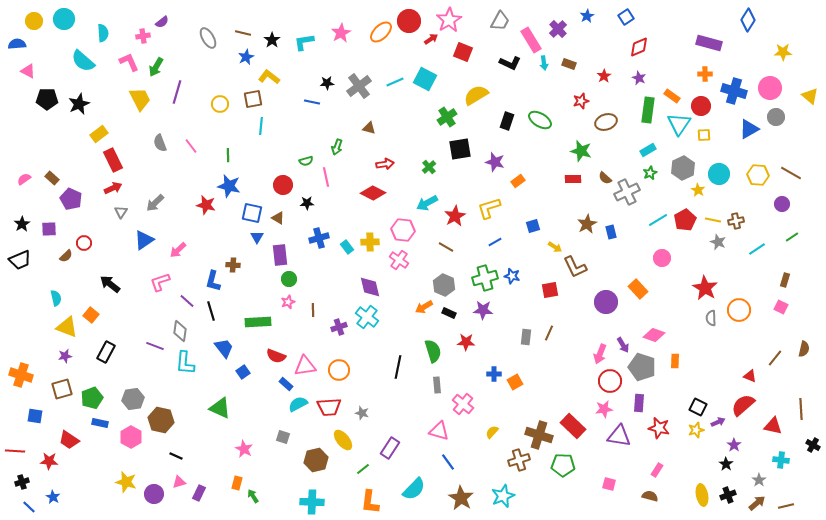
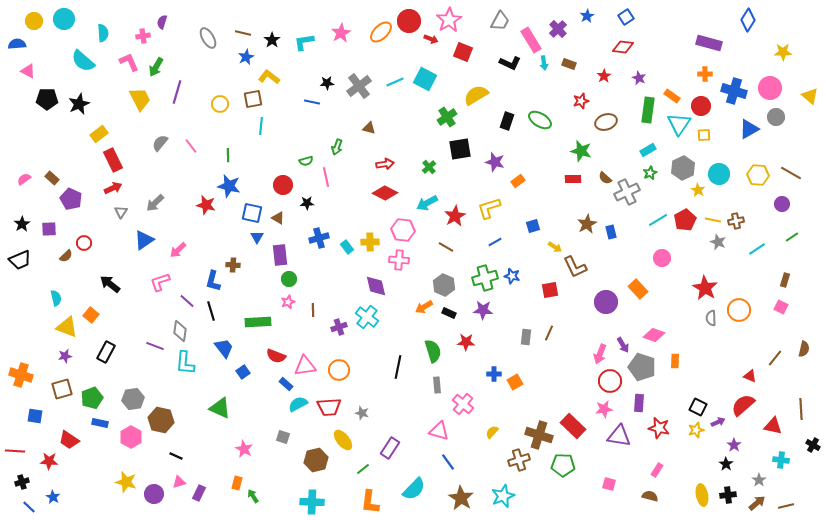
purple semicircle at (162, 22): rotated 144 degrees clockwise
red arrow at (431, 39): rotated 56 degrees clockwise
red diamond at (639, 47): moved 16 px left; rotated 30 degrees clockwise
gray semicircle at (160, 143): rotated 60 degrees clockwise
red diamond at (373, 193): moved 12 px right
pink cross at (399, 260): rotated 30 degrees counterclockwise
purple diamond at (370, 287): moved 6 px right, 1 px up
black cross at (728, 495): rotated 14 degrees clockwise
